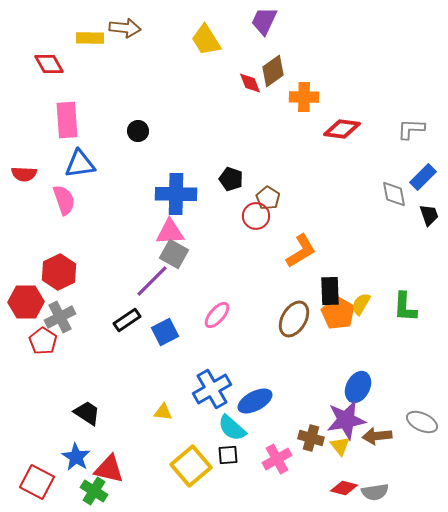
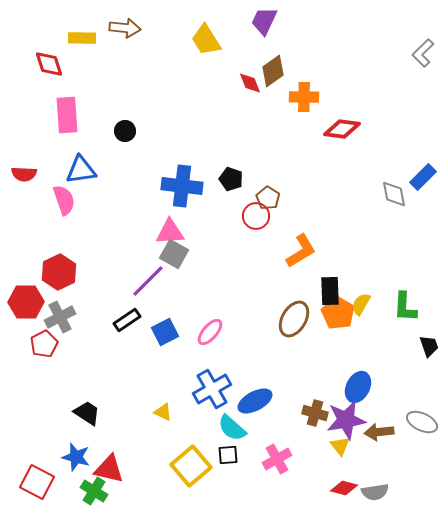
yellow rectangle at (90, 38): moved 8 px left
red diamond at (49, 64): rotated 12 degrees clockwise
pink rectangle at (67, 120): moved 5 px up
gray L-shape at (411, 129): moved 12 px right, 76 px up; rotated 48 degrees counterclockwise
black circle at (138, 131): moved 13 px left
blue triangle at (80, 164): moved 1 px right, 6 px down
blue cross at (176, 194): moved 6 px right, 8 px up; rotated 6 degrees clockwise
black trapezoid at (429, 215): moved 131 px down
purple line at (152, 281): moved 4 px left
pink ellipse at (217, 315): moved 7 px left, 17 px down
red pentagon at (43, 341): moved 1 px right, 3 px down; rotated 12 degrees clockwise
yellow triangle at (163, 412): rotated 18 degrees clockwise
brown arrow at (377, 436): moved 2 px right, 4 px up
brown cross at (311, 438): moved 4 px right, 25 px up
blue star at (76, 457): rotated 16 degrees counterclockwise
